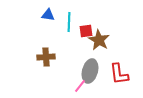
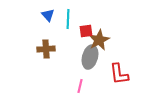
blue triangle: rotated 40 degrees clockwise
cyan line: moved 1 px left, 3 px up
brown star: rotated 15 degrees clockwise
brown cross: moved 8 px up
gray ellipse: moved 14 px up
pink line: rotated 24 degrees counterclockwise
